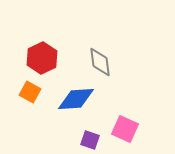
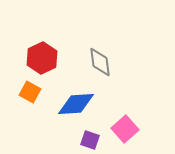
blue diamond: moved 5 px down
pink square: rotated 24 degrees clockwise
